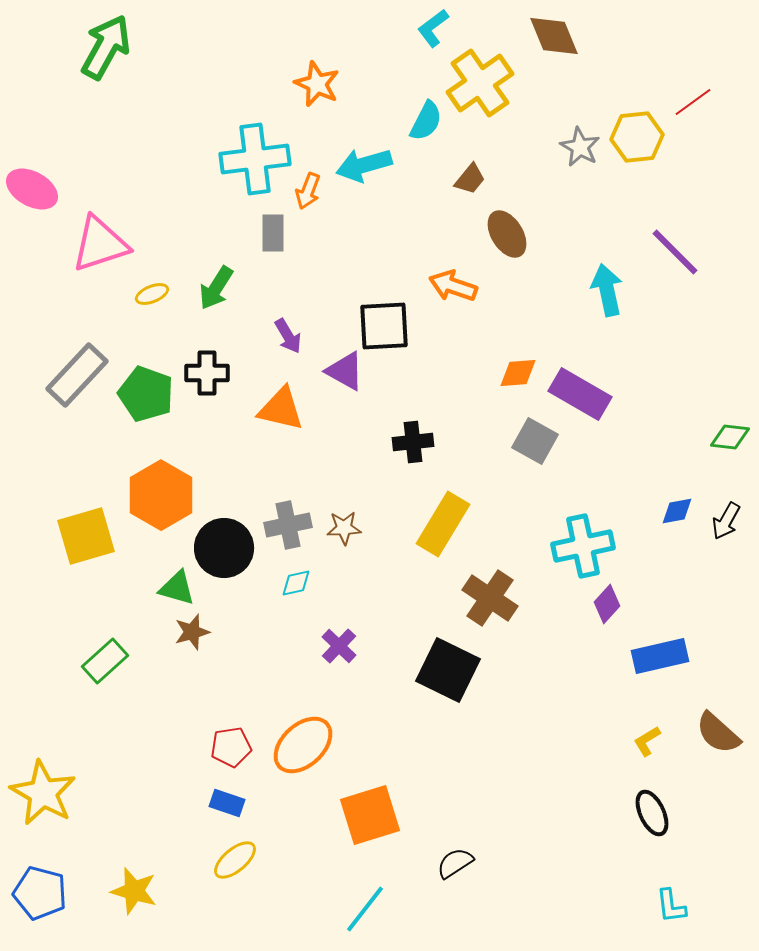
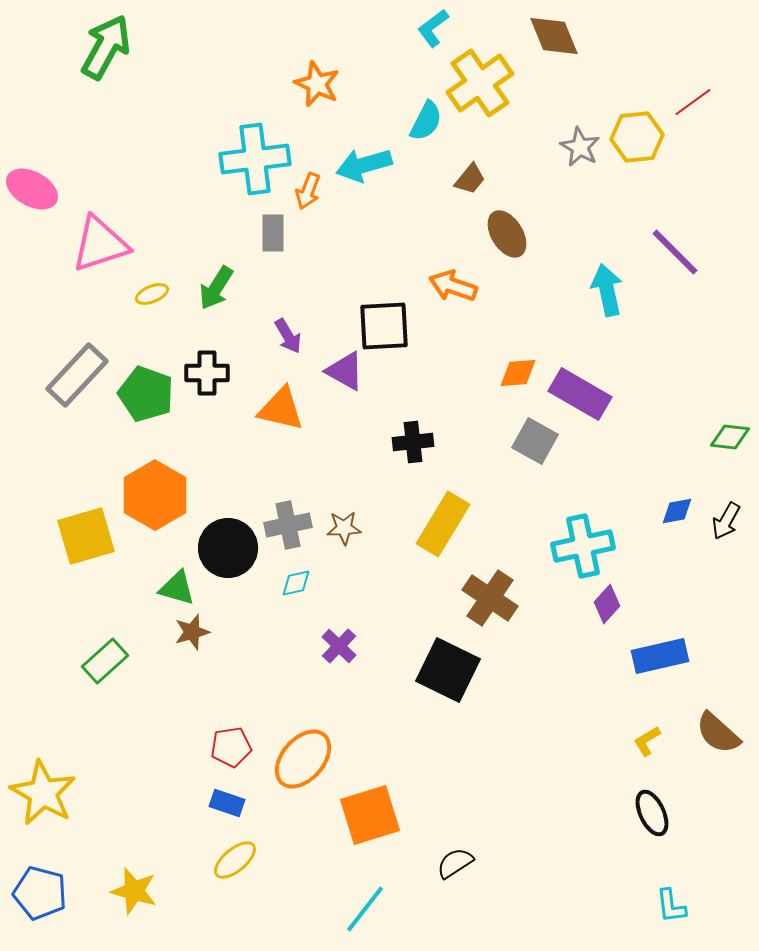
orange hexagon at (161, 495): moved 6 px left
black circle at (224, 548): moved 4 px right
orange ellipse at (303, 745): moved 14 px down; rotated 6 degrees counterclockwise
